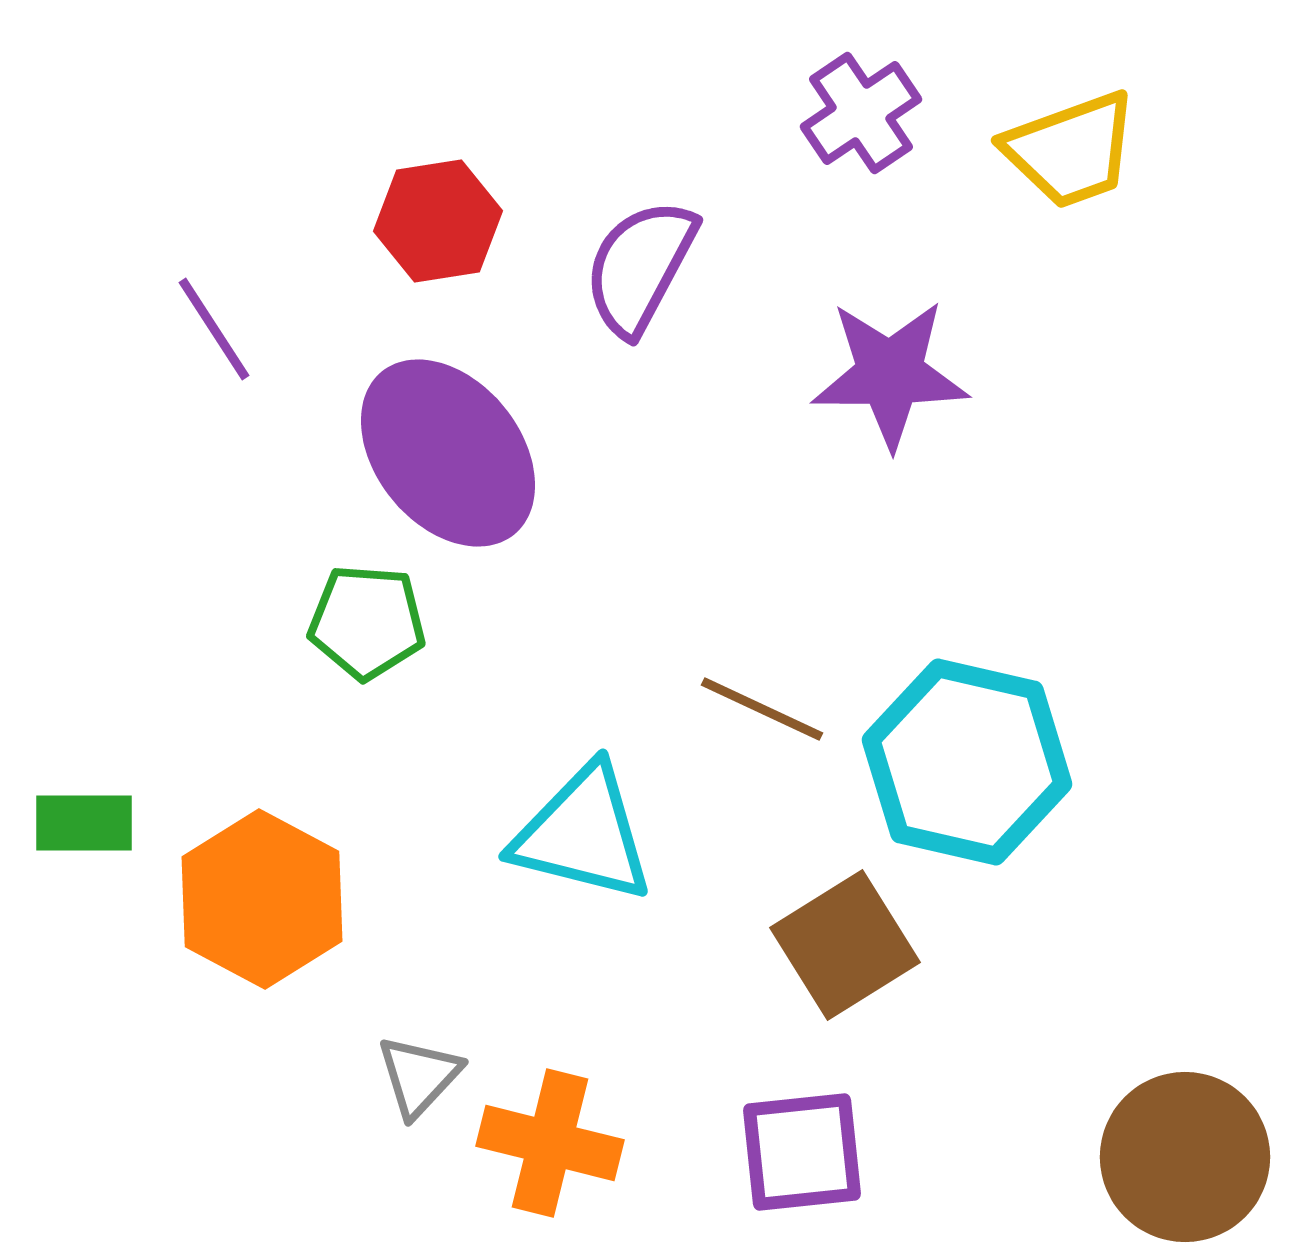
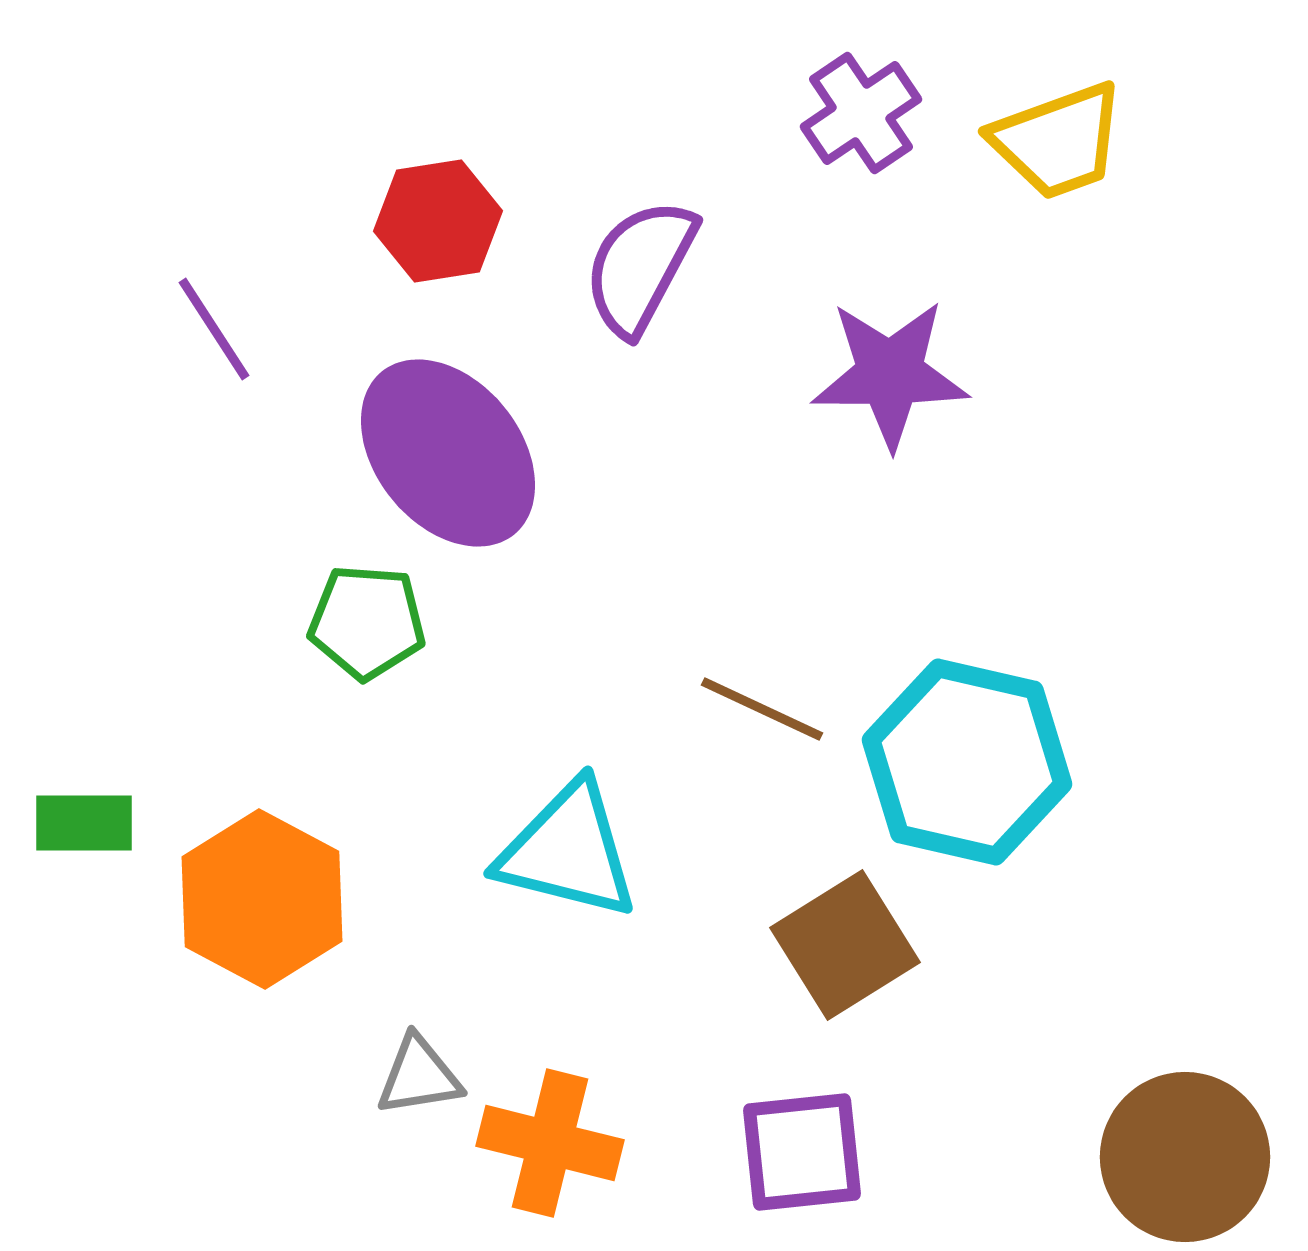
yellow trapezoid: moved 13 px left, 9 px up
cyan triangle: moved 15 px left, 17 px down
gray triangle: rotated 38 degrees clockwise
